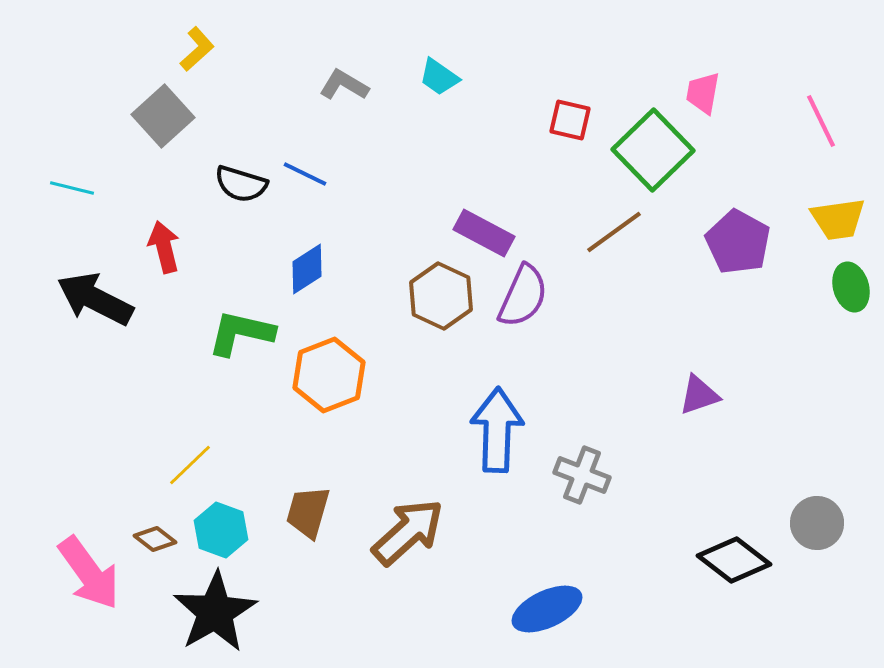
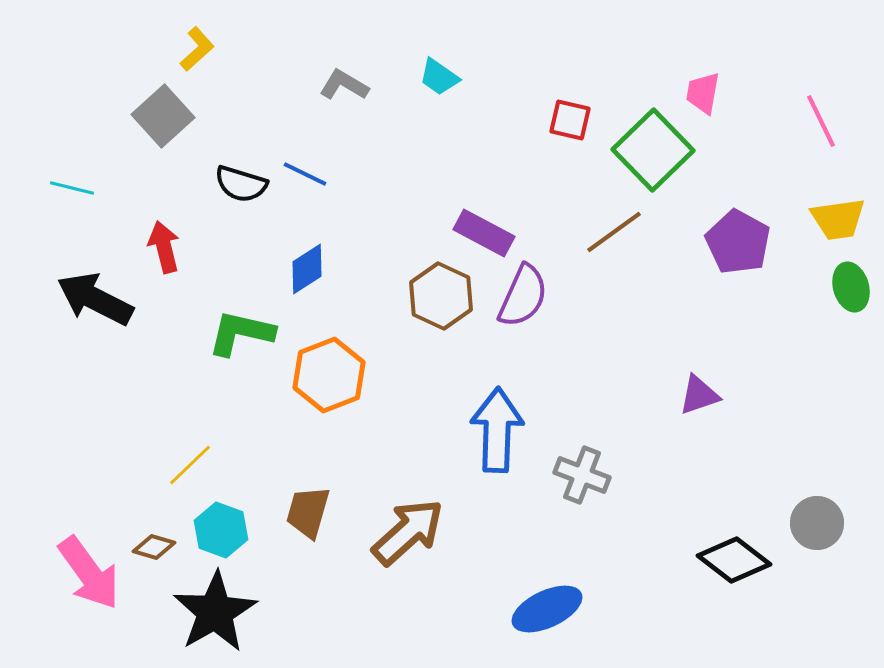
brown diamond: moved 1 px left, 8 px down; rotated 21 degrees counterclockwise
